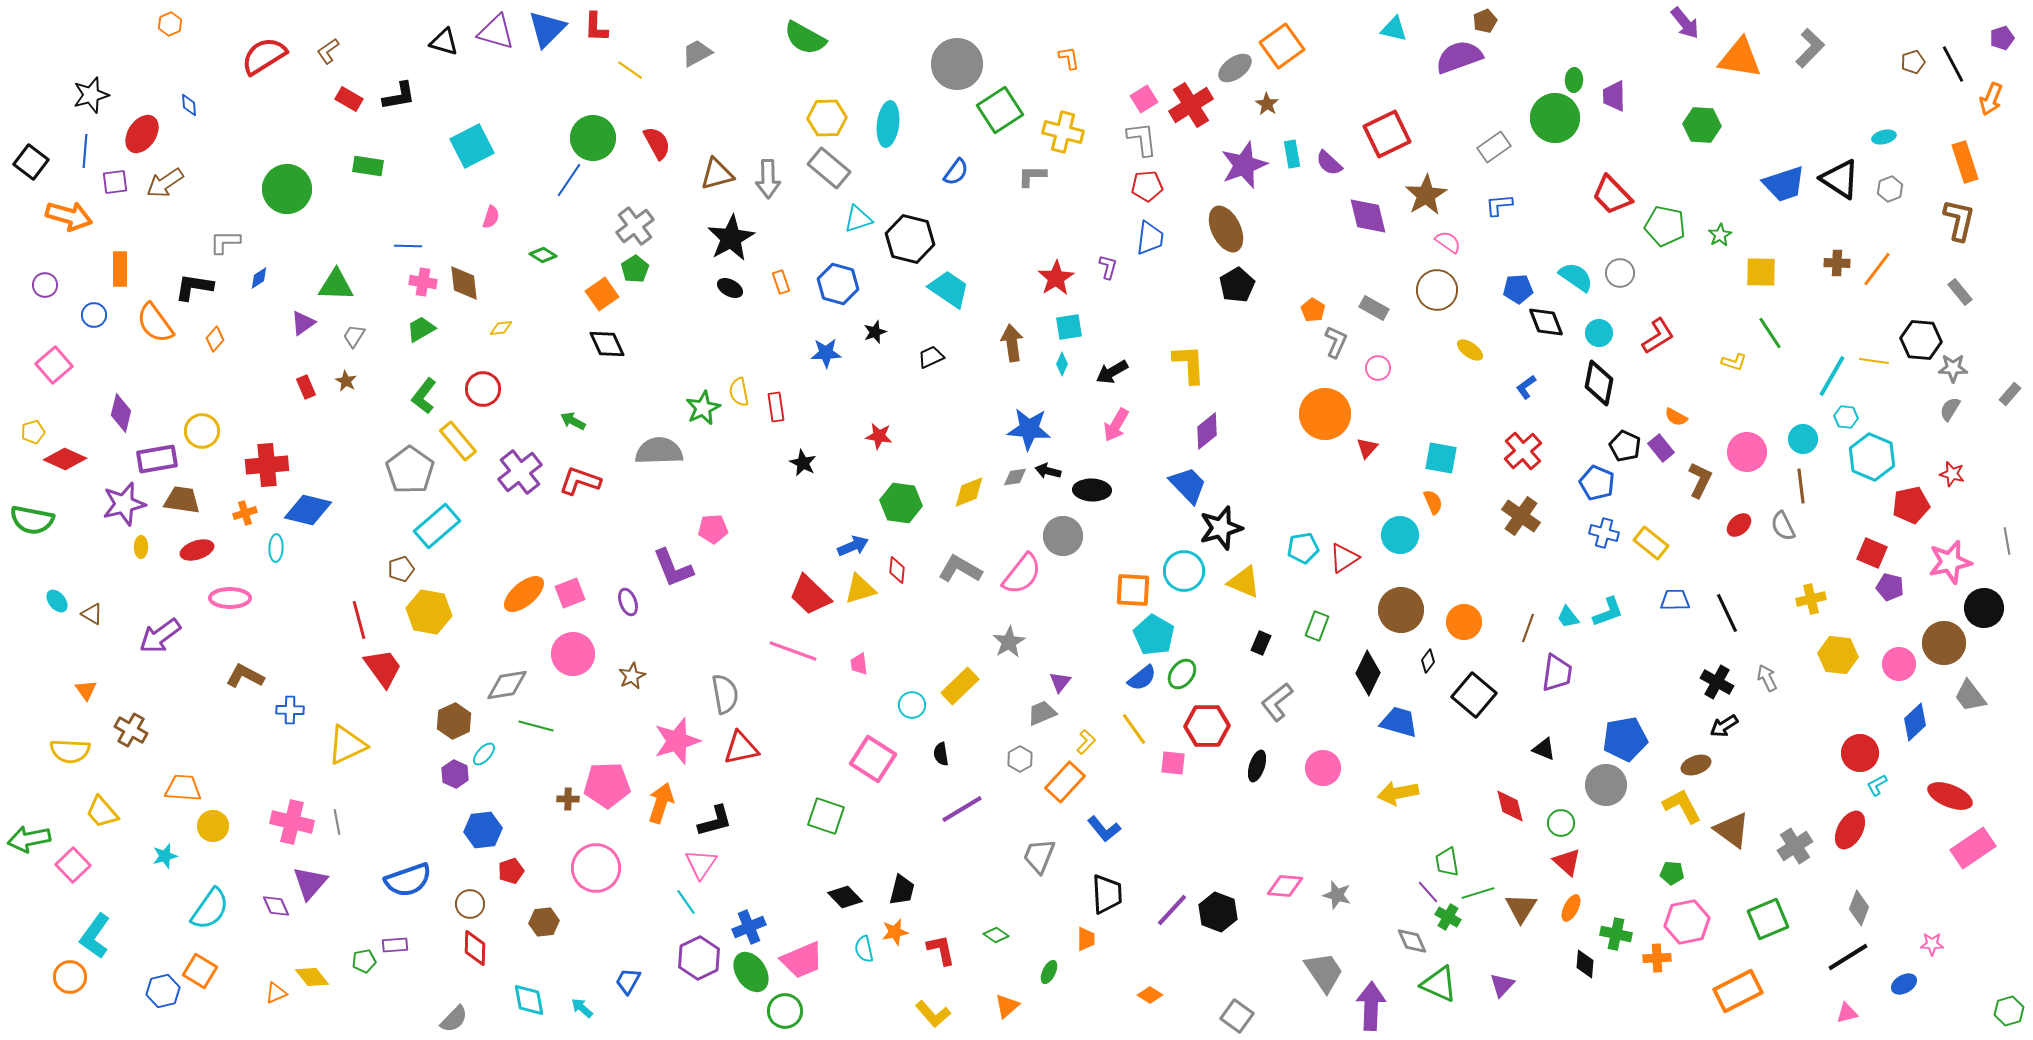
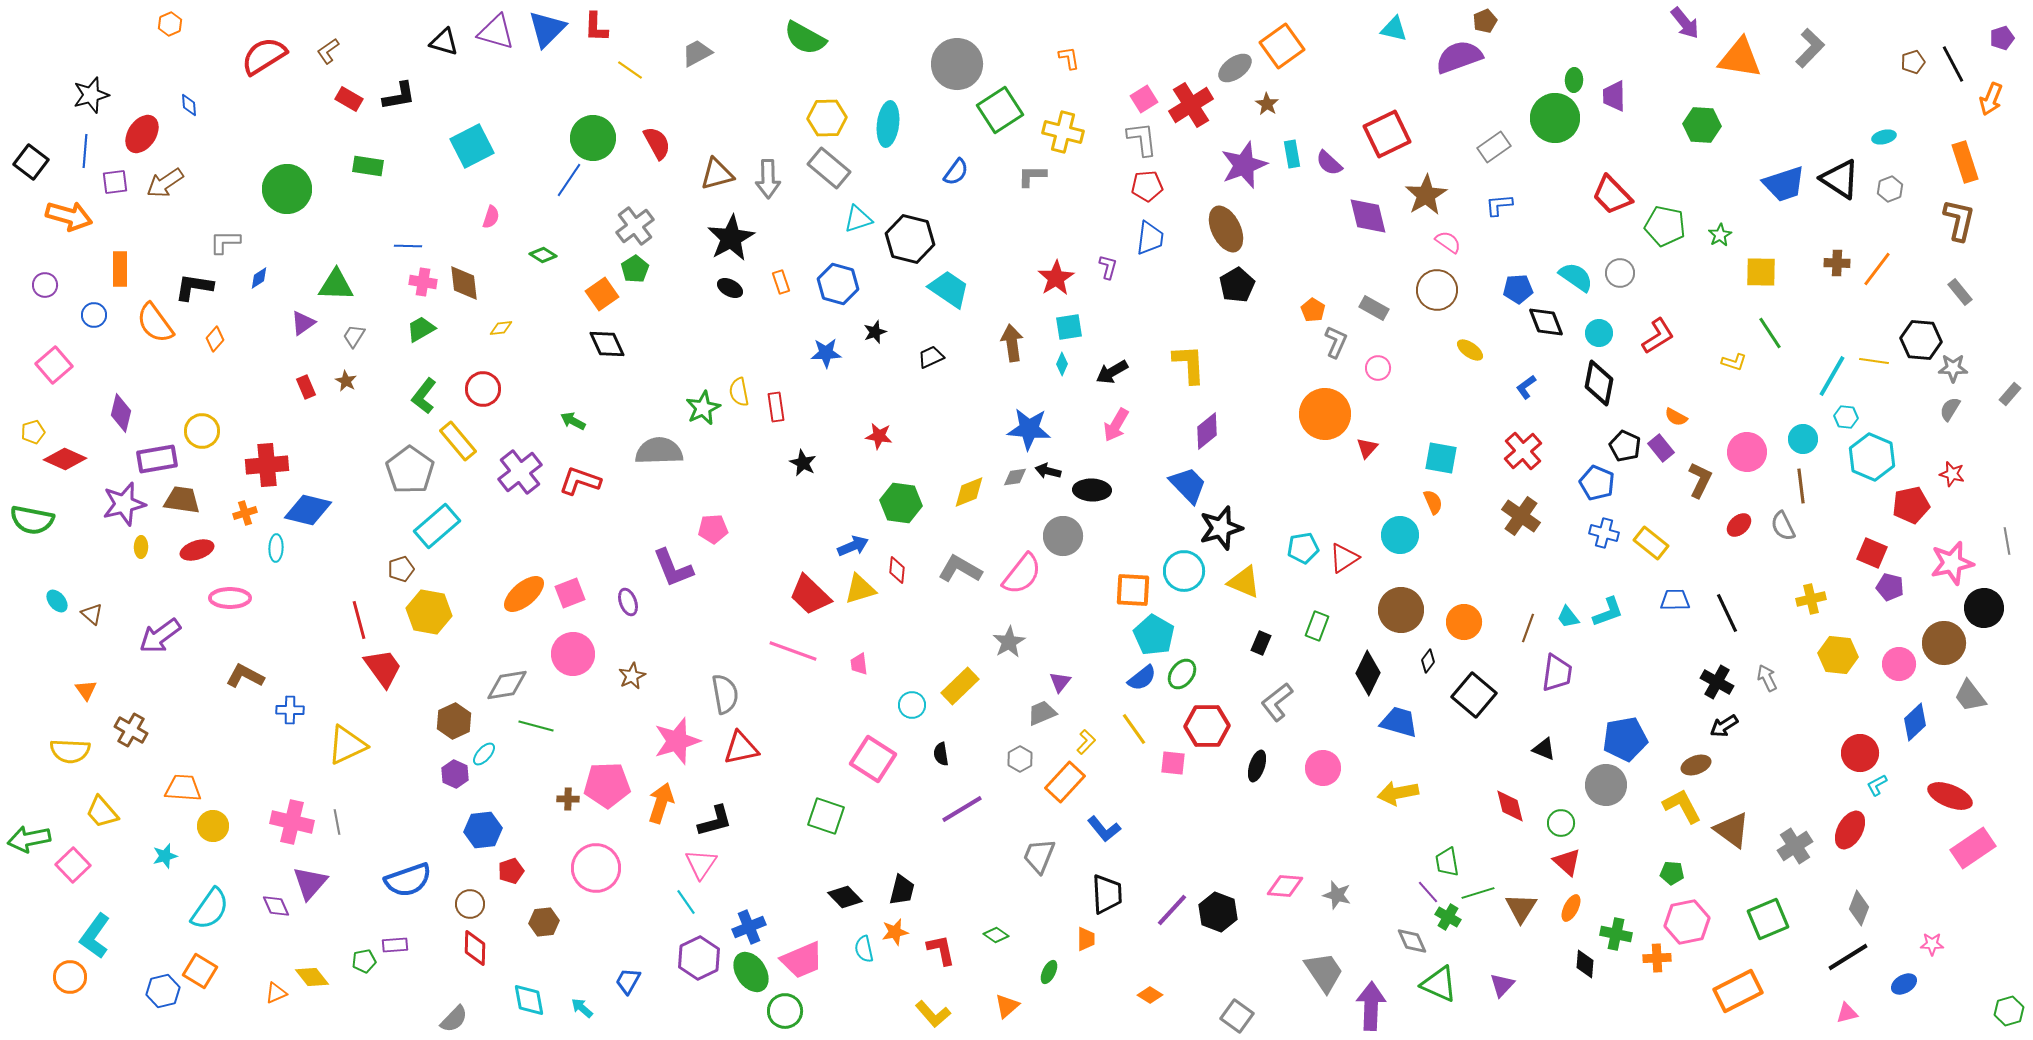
pink star at (1950, 562): moved 2 px right, 1 px down
brown triangle at (92, 614): rotated 10 degrees clockwise
